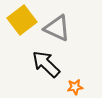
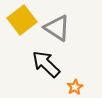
gray triangle: rotated 8 degrees clockwise
orange star: rotated 21 degrees counterclockwise
